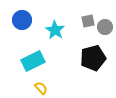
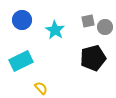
cyan rectangle: moved 12 px left
